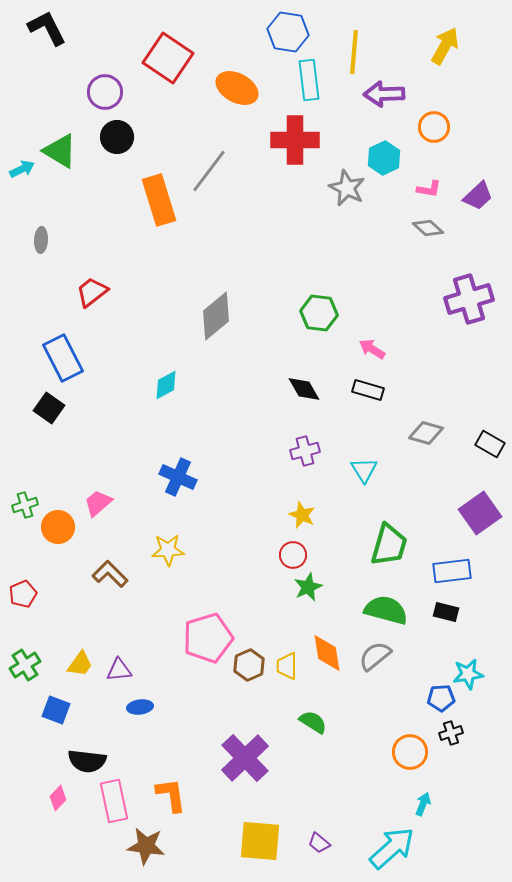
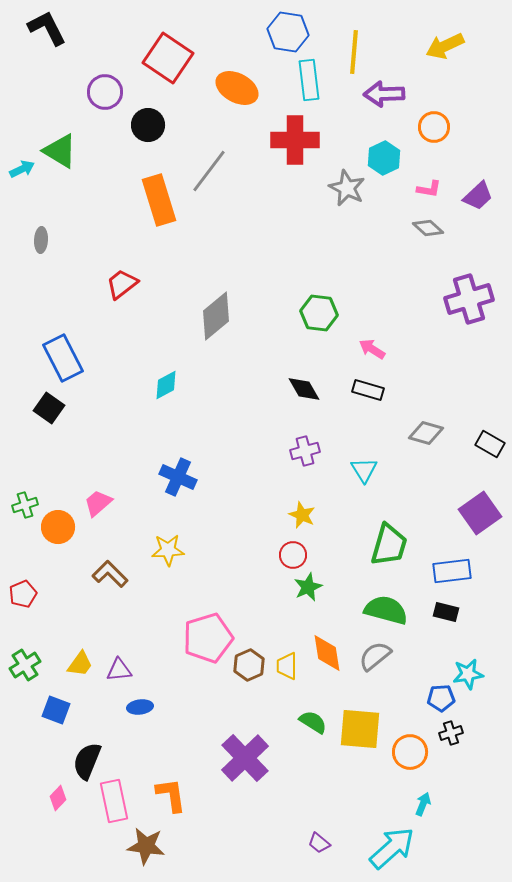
yellow arrow at (445, 46): rotated 144 degrees counterclockwise
black circle at (117, 137): moved 31 px right, 12 px up
red trapezoid at (92, 292): moved 30 px right, 8 px up
black semicircle at (87, 761): rotated 105 degrees clockwise
yellow square at (260, 841): moved 100 px right, 112 px up
